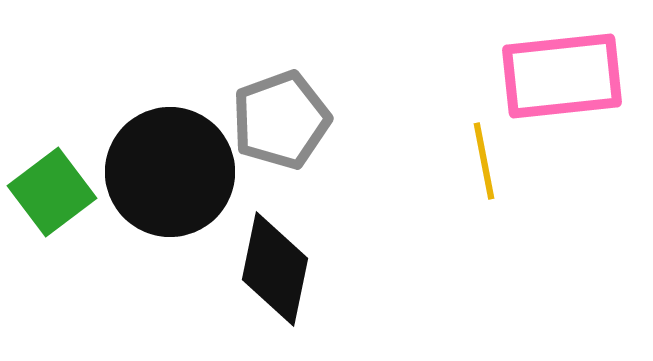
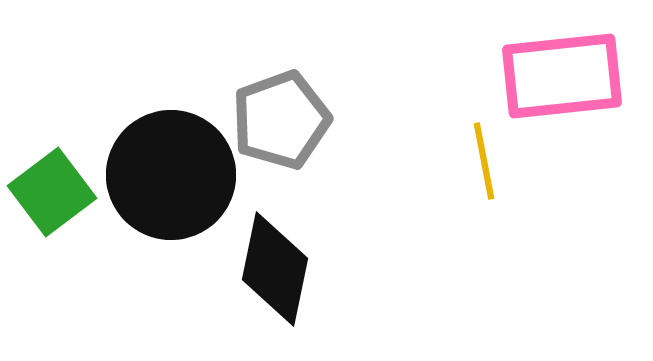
black circle: moved 1 px right, 3 px down
